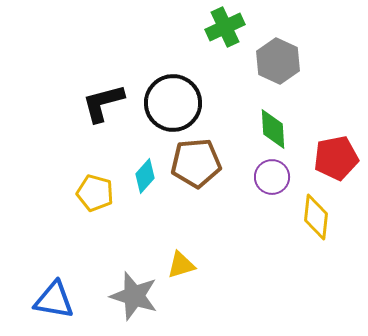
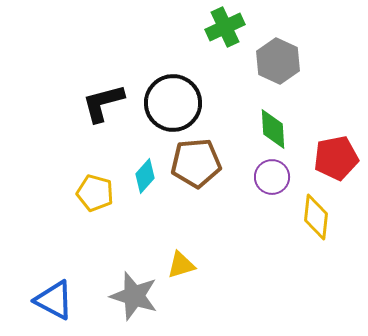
blue triangle: rotated 18 degrees clockwise
